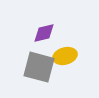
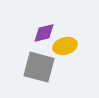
yellow ellipse: moved 10 px up
